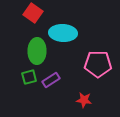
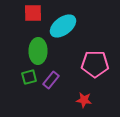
red square: rotated 36 degrees counterclockwise
cyan ellipse: moved 7 px up; rotated 40 degrees counterclockwise
green ellipse: moved 1 px right
pink pentagon: moved 3 px left
purple rectangle: rotated 18 degrees counterclockwise
